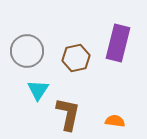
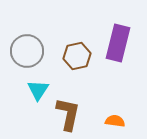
brown hexagon: moved 1 px right, 2 px up
